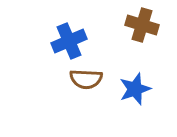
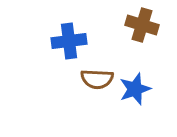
blue cross: rotated 16 degrees clockwise
brown semicircle: moved 11 px right
